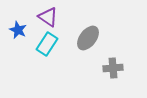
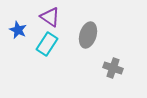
purple triangle: moved 2 px right
gray ellipse: moved 3 px up; rotated 20 degrees counterclockwise
gray cross: rotated 24 degrees clockwise
